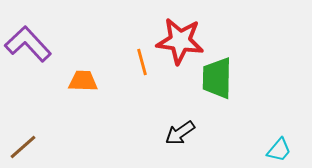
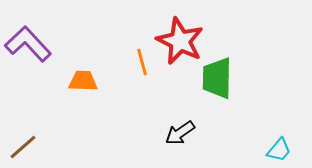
red star: rotated 18 degrees clockwise
